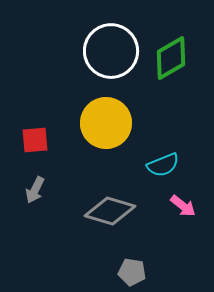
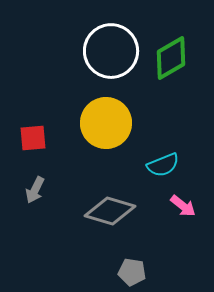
red square: moved 2 px left, 2 px up
